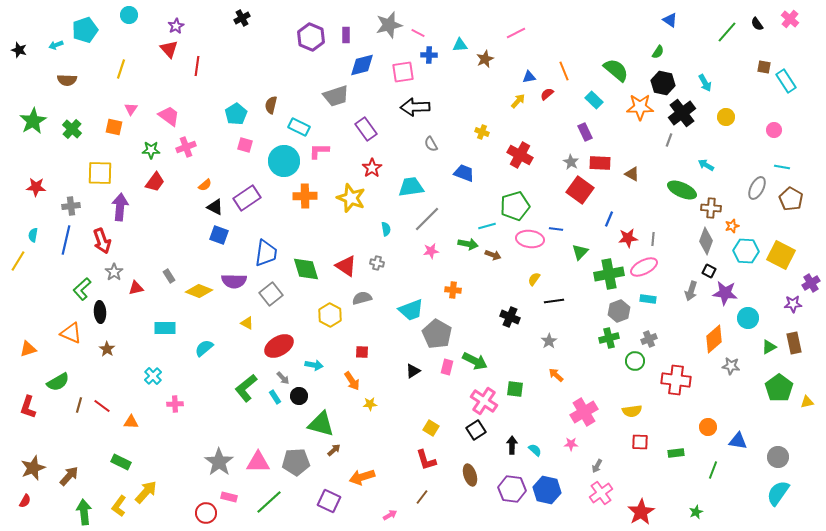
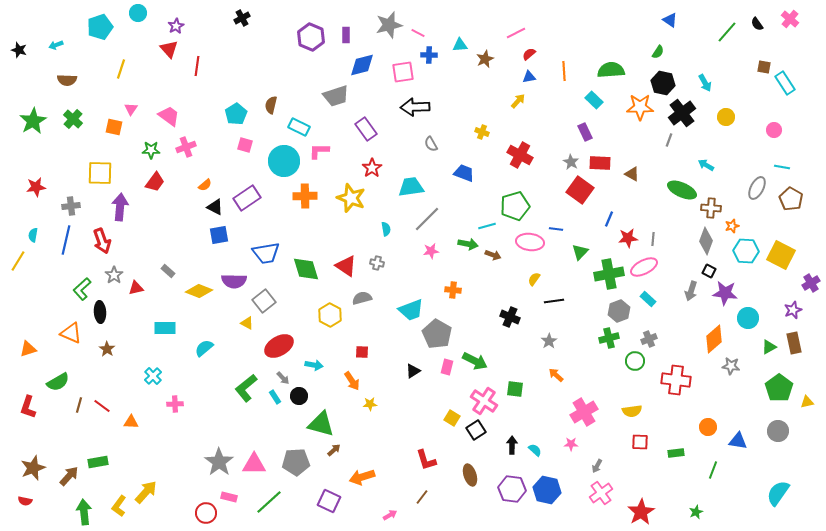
cyan circle at (129, 15): moved 9 px right, 2 px up
cyan pentagon at (85, 30): moved 15 px right, 3 px up
green semicircle at (616, 70): moved 5 px left; rotated 44 degrees counterclockwise
orange line at (564, 71): rotated 18 degrees clockwise
cyan rectangle at (786, 81): moved 1 px left, 2 px down
red semicircle at (547, 94): moved 18 px left, 40 px up
green cross at (72, 129): moved 1 px right, 10 px up
red star at (36, 187): rotated 12 degrees counterclockwise
blue square at (219, 235): rotated 30 degrees counterclockwise
pink ellipse at (530, 239): moved 3 px down
blue trapezoid at (266, 253): rotated 72 degrees clockwise
gray star at (114, 272): moved 3 px down
gray rectangle at (169, 276): moved 1 px left, 5 px up; rotated 16 degrees counterclockwise
gray square at (271, 294): moved 7 px left, 7 px down
cyan rectangle at (648, 299): rotated 35 degrees clockwise
purple star at (793, 304): moved 6 px down; rotated 18 degrees counterclockwise
yellow square at (431, 428): moved 21 px right, 10 px up
gray circle at (778, 457): moved 26 px up
green rectangle at (121, 462): moved 23 px left; rotated 36 degrees counterclockwise
pink triangle at (258, 462): moved 4 px left, 2 px down
red semicircle at (25, 501): rotated 72 degrees clockwise
